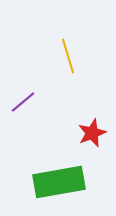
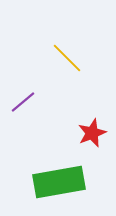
yellow line: moved 1 px left, 2 px down; rotated 28 degrees counterclockwise
